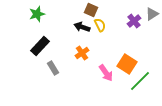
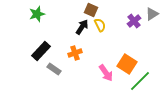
black arrow: rotated 105 degrees clockwise
black rectangle: moved 1 px right, 5 px down
orange cross: moved 7 px left; rotated 16 degrees clockwise
gray rectangle: moved 1 px right, 1 px down; rotated 24 degrees counterclockwise
